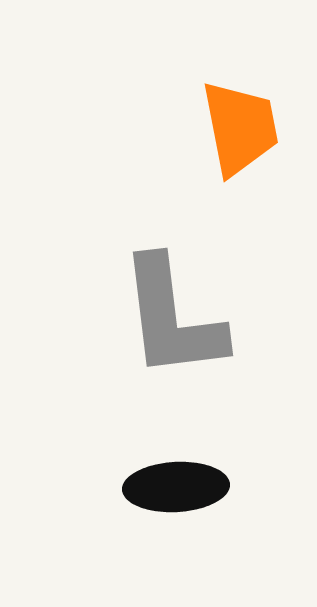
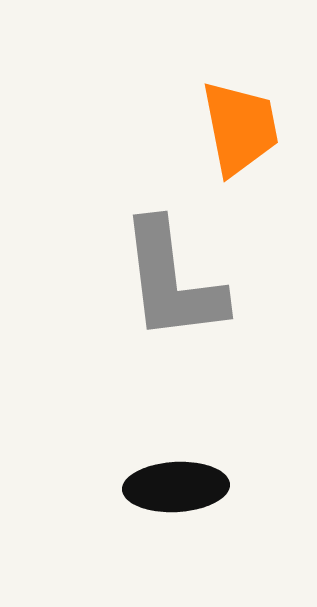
gray L-shape: moved 37 px up
